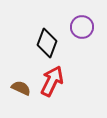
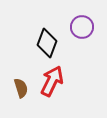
brown semicircle: rotated 48 degrees clockwise
